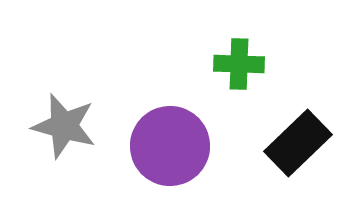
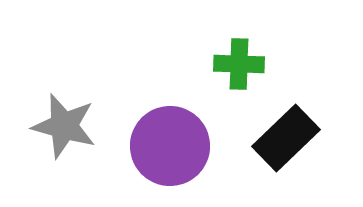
black rectangle: moved 12 px left, 5 px up
